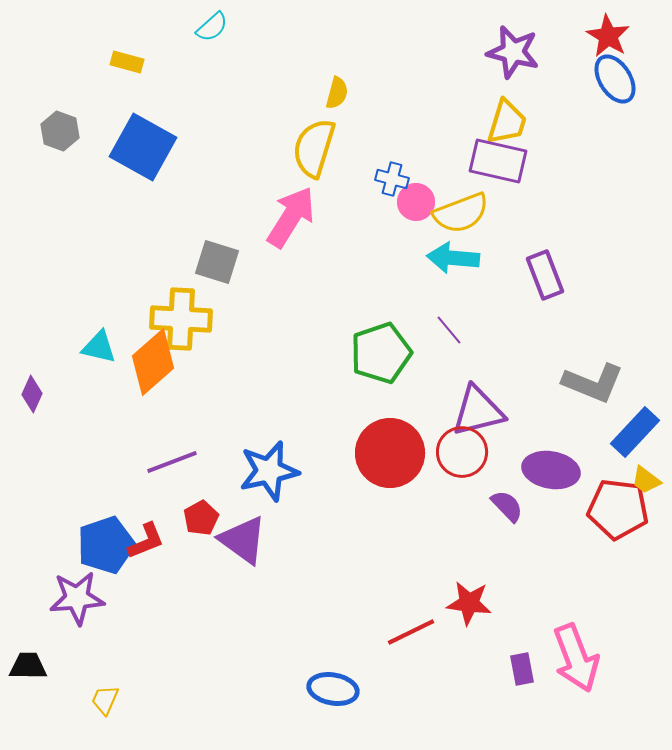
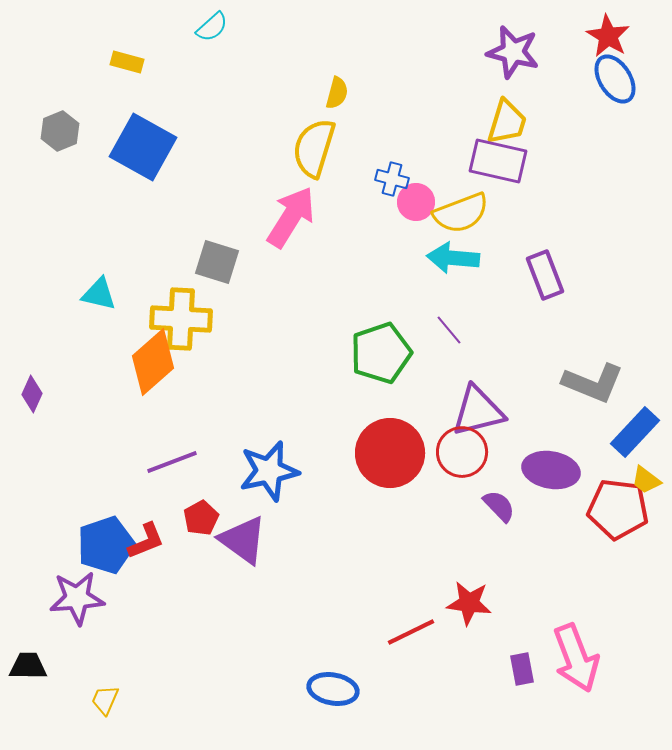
gray hexagon at (60, 131): rotated 18 degrees clockwise
cyan triangle at (99, 347): moved 53 px up
purple semicircle at (507, 506): moved 8 px left
